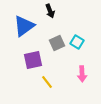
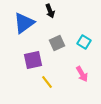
blue triangle: moved 3 px up
cyan square: moved 7 px right
pink arrow: rotated 28 degrees counterclockwise
